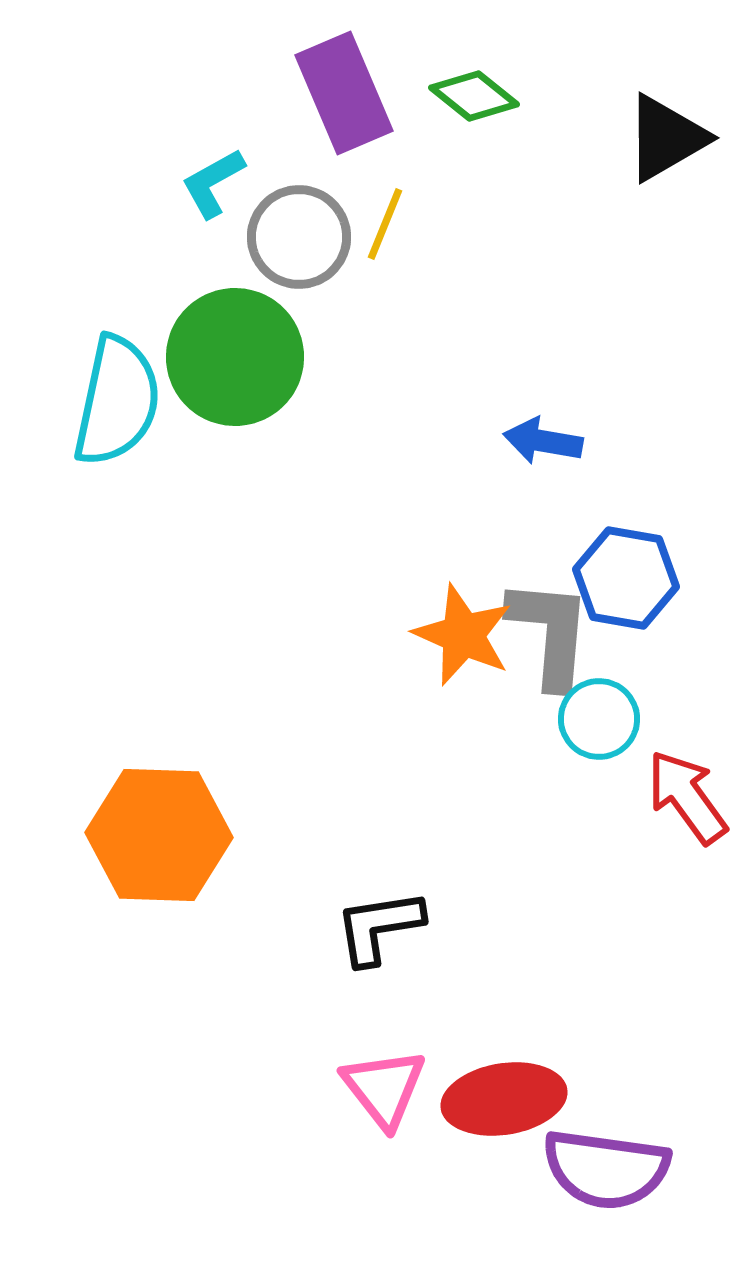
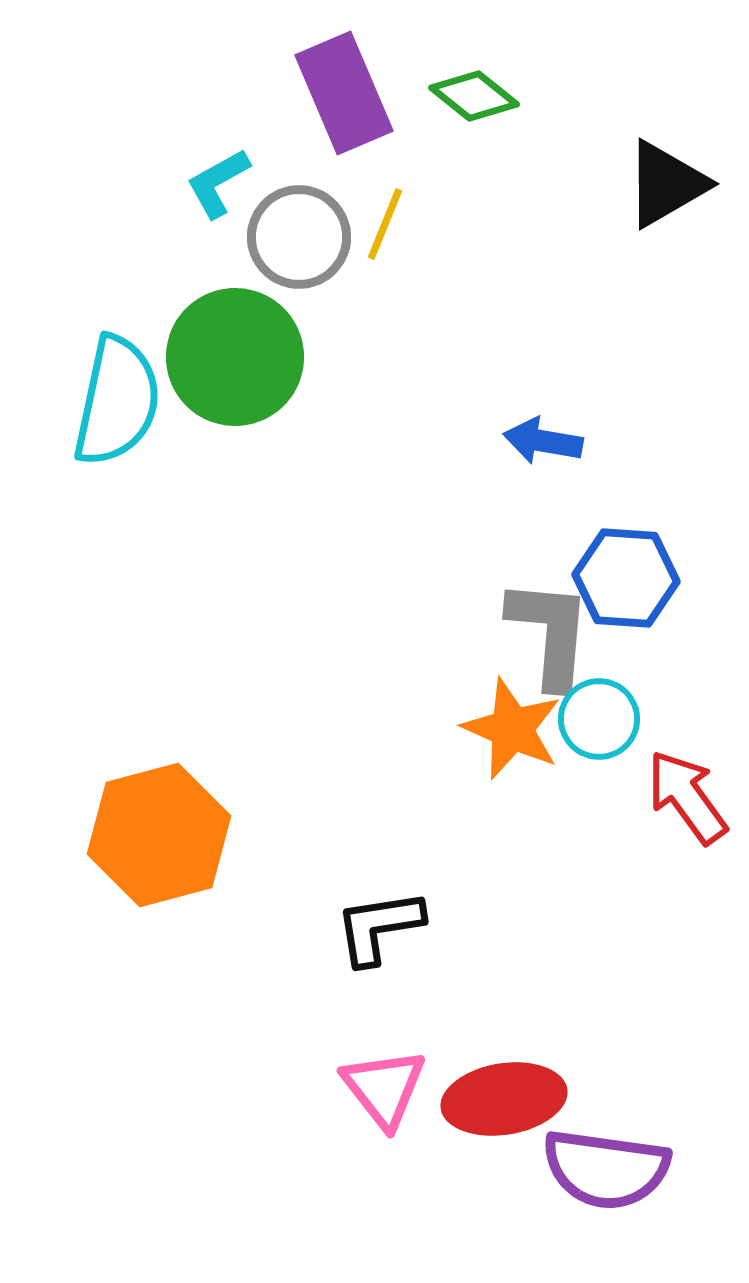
black triangle: moved 46 px down
cyan L-shape: moved 5 px right
blue hexagon: rotated 6 degrees counterclockwise
orange star: moved 49 px right, 94 px down
orange hexagon: rotated 17 degrees counterclockwise
